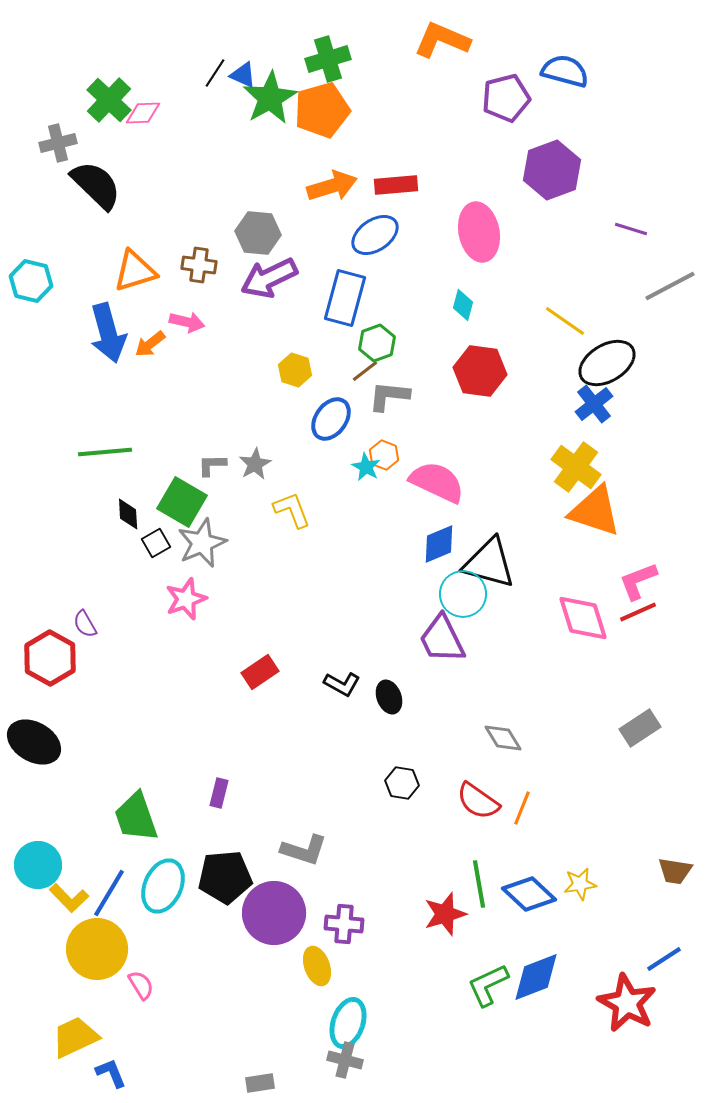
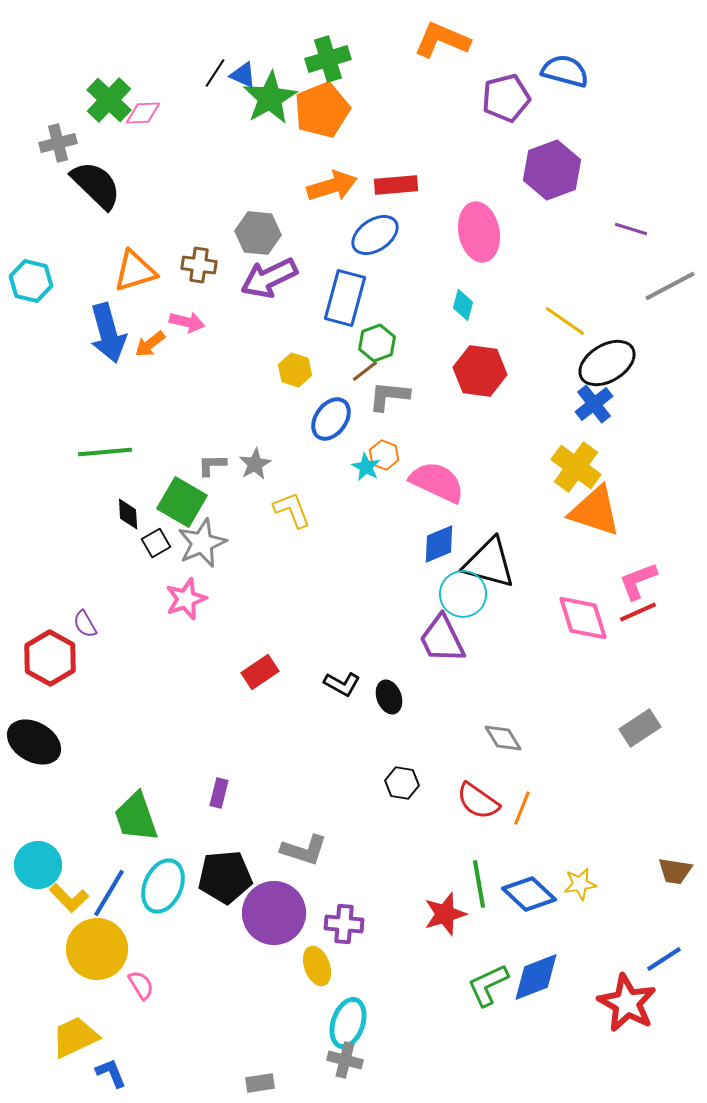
orange pentagon at (322, 110): rotated 6 degrees counterclockwise
